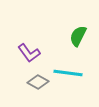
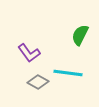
green semicircle: moved 2 px right, 1 px up
